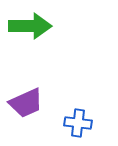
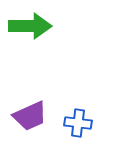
purple trapezoid: moved 4 px right, 13 px down
